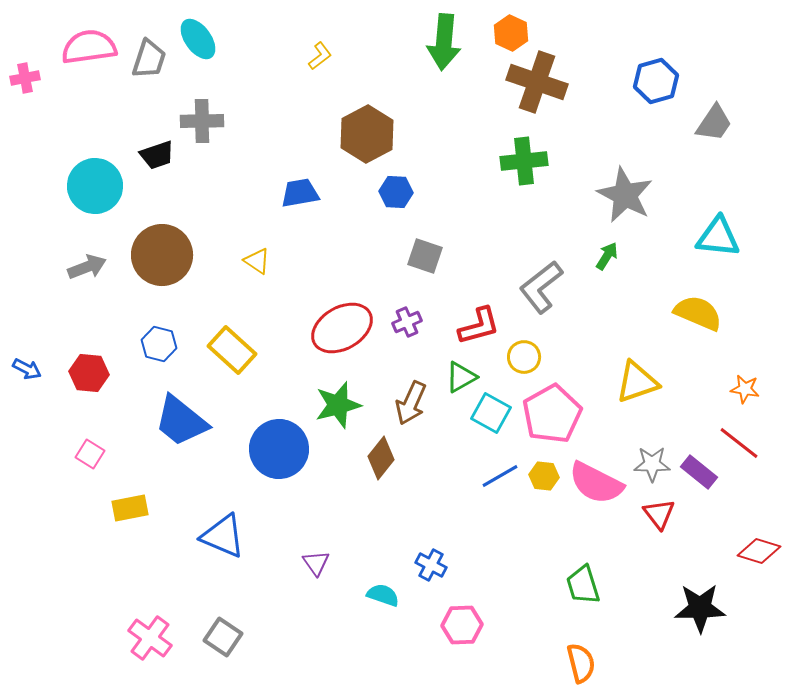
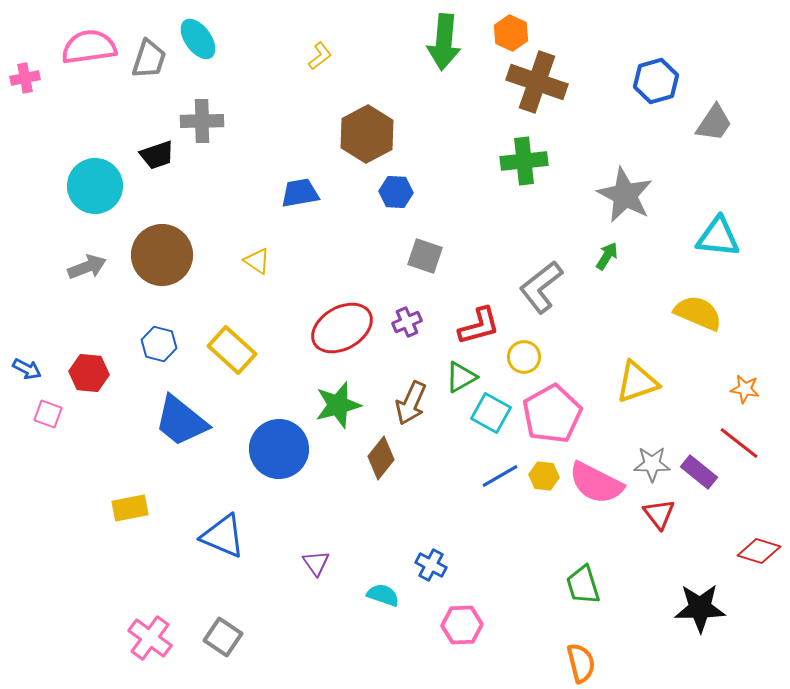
pink square at (90, 454): moved 42 px left, 40 px up; rotated 12 degrees counterclockwise
